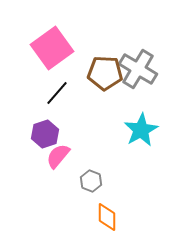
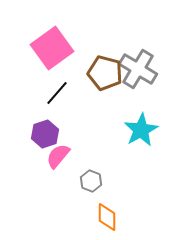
brown pentagon: rotated 12 degrees clockwise
